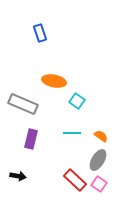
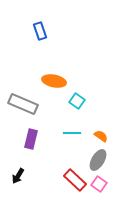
blue rectangle: moved 2 px up
black arrow: rotated 112 degrees clockwise
